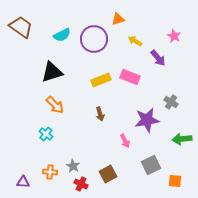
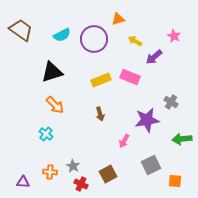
brown trapezoid: moved 3 px down
purple arrow: moved 4 px left, 1 px up; rotated 90 degrees clockwise
pink arrow: moved 1 px left; rotated 56 degrees clockwise
